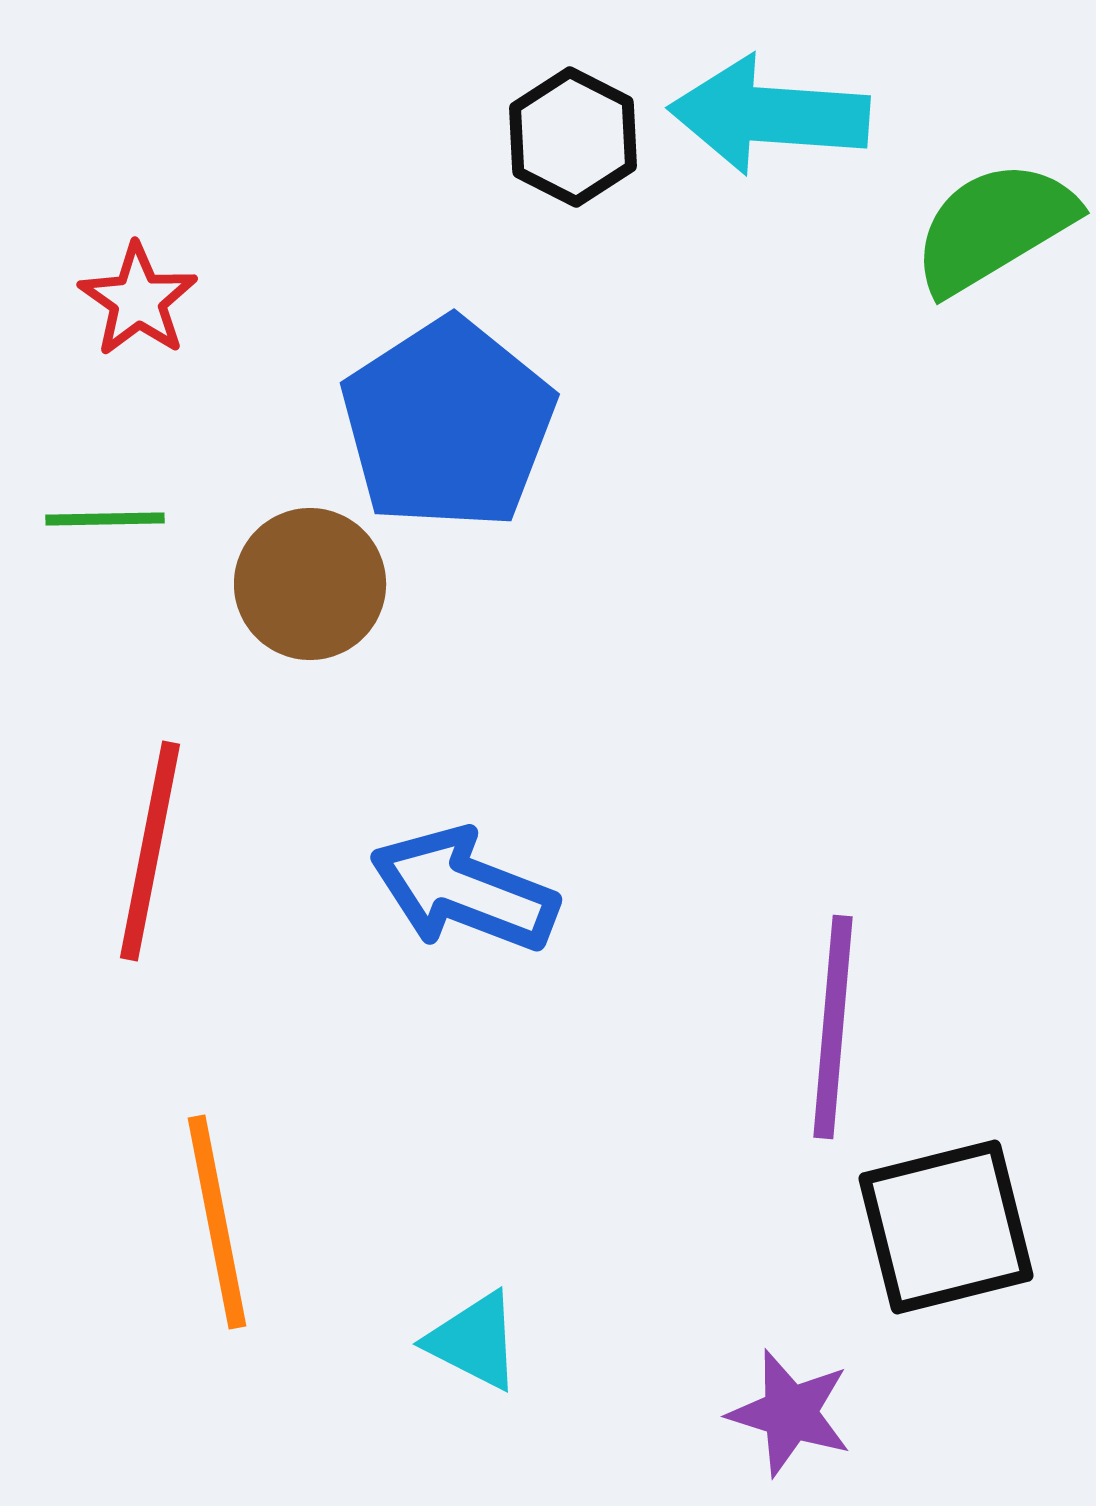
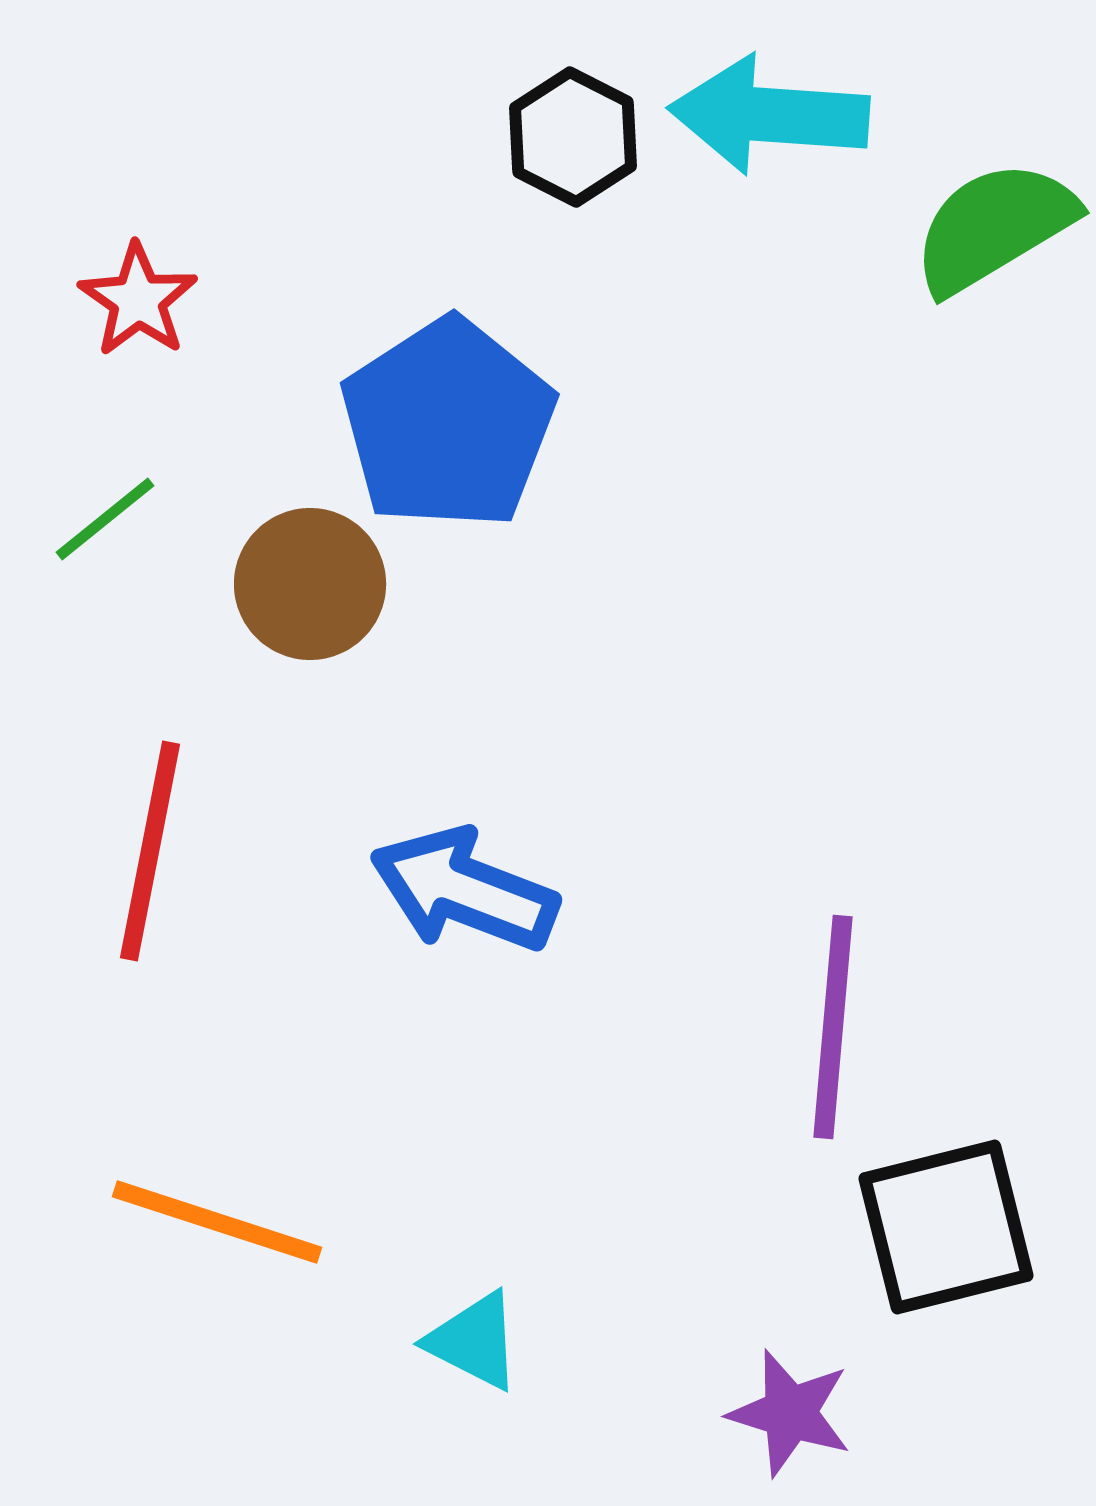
green line: rotated 38 degrees counterclockwise
orange line: rotated 61 degrees counterclockwise
